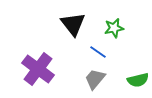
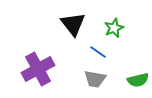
green star: rotated 12 degrees counterclockwise
purple cross: rotated 24 degrees clockwise
gray trapezoid: rotated 120 degrees counterclockwise
